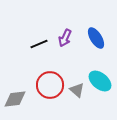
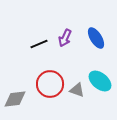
red circle: moved 1 px up
gray triangle: rotated 21 degrees counterclockwise
